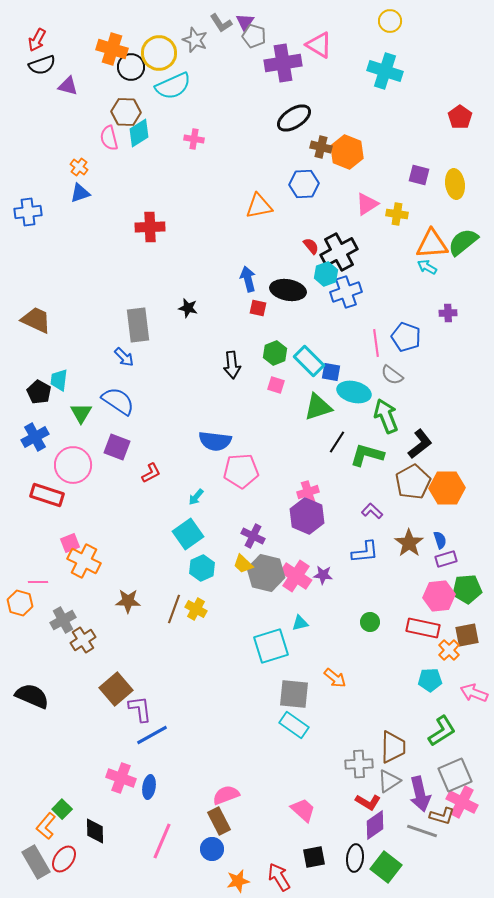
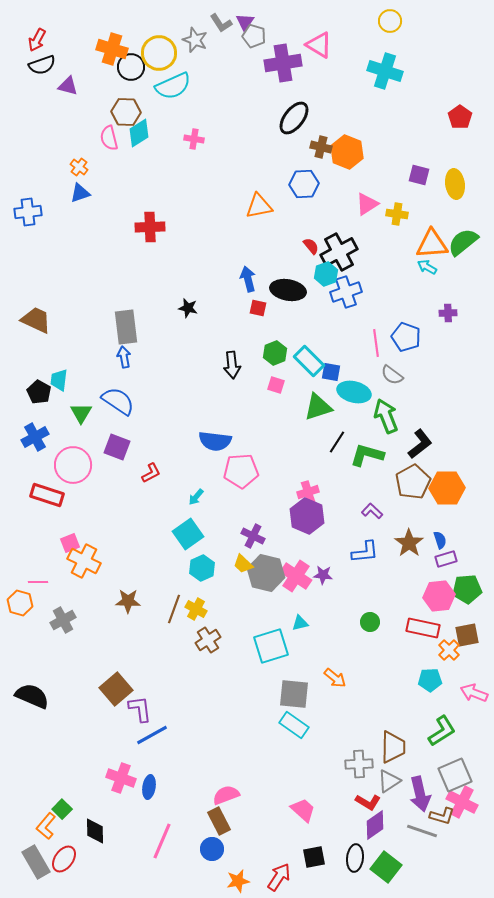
black ellipse at (294, 118): rotated 20 degrees counterclockwise
gray rectangle at (138, 325): moved 12 px left, 2 px down
blue arrow at (124, 357): rotated 145 degrees counterclockwise
brown cross at (83, 640): moved 125 px right
red arrow at (279, 877): rotated 64 degrees clockwise
